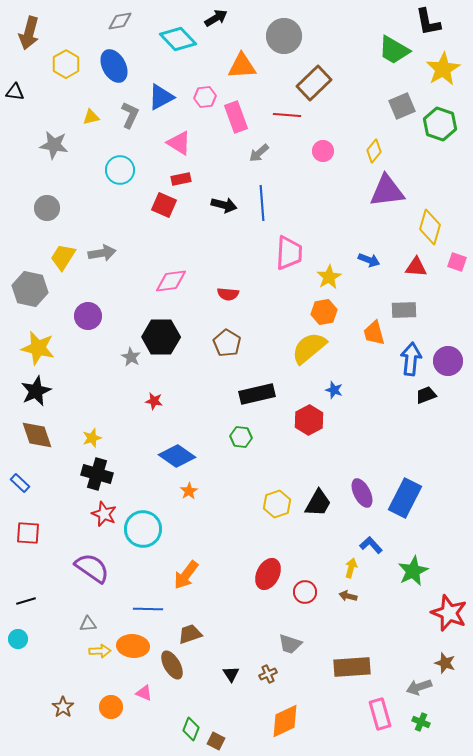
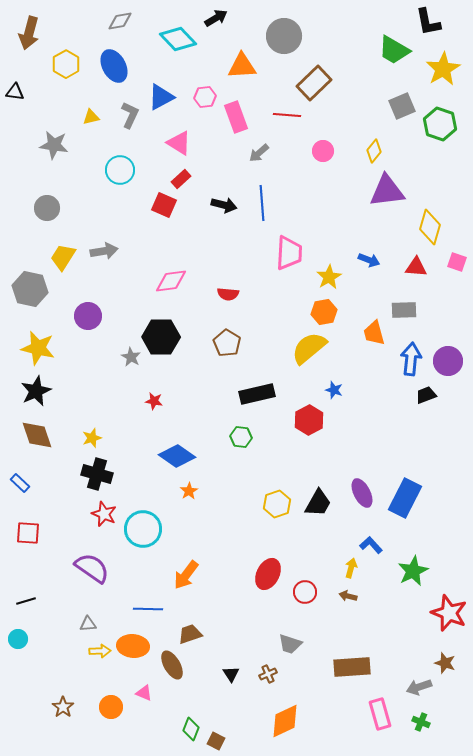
red rectangle at (181, 179): rotated 30 degrees counterclockwise
gray arrow at (102, 253): moved 2 px right, 2 px up
